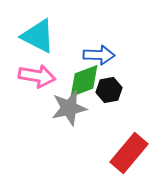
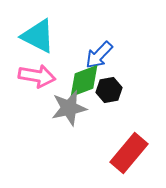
blue arrow: rotated 132 degrees clockwise
